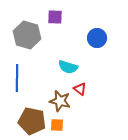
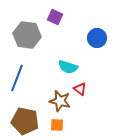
purple square: rotated 21 degrees clockwise
gray hexagon: rotated 8 degrees counterclockwise
blue line: rotated 20 degrees clockwise
brown pentagon: moved 7 px left
